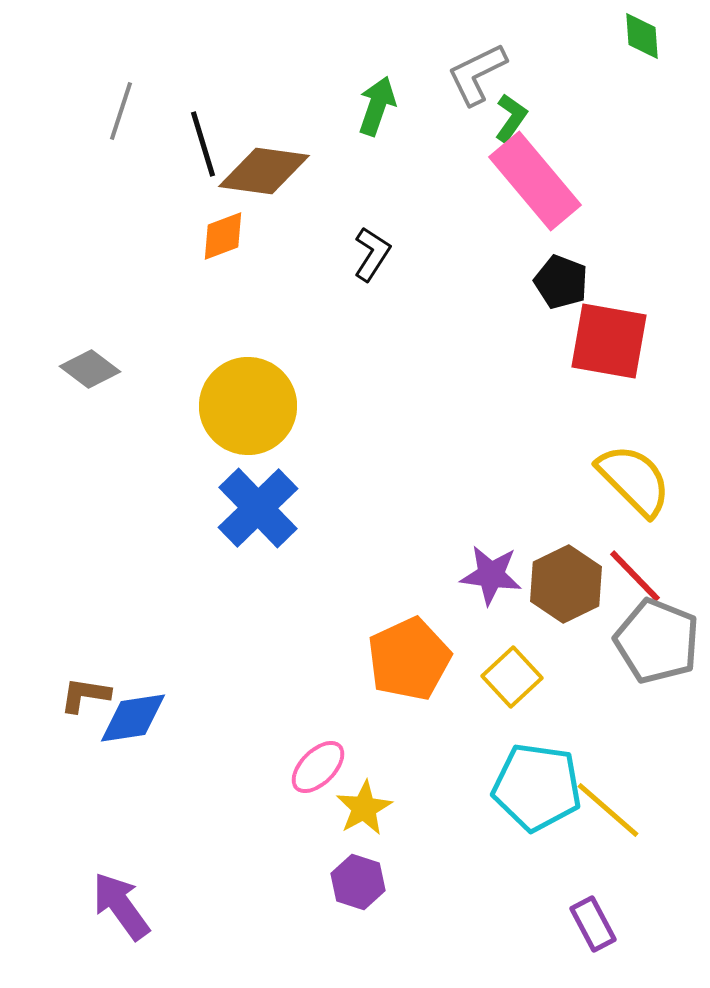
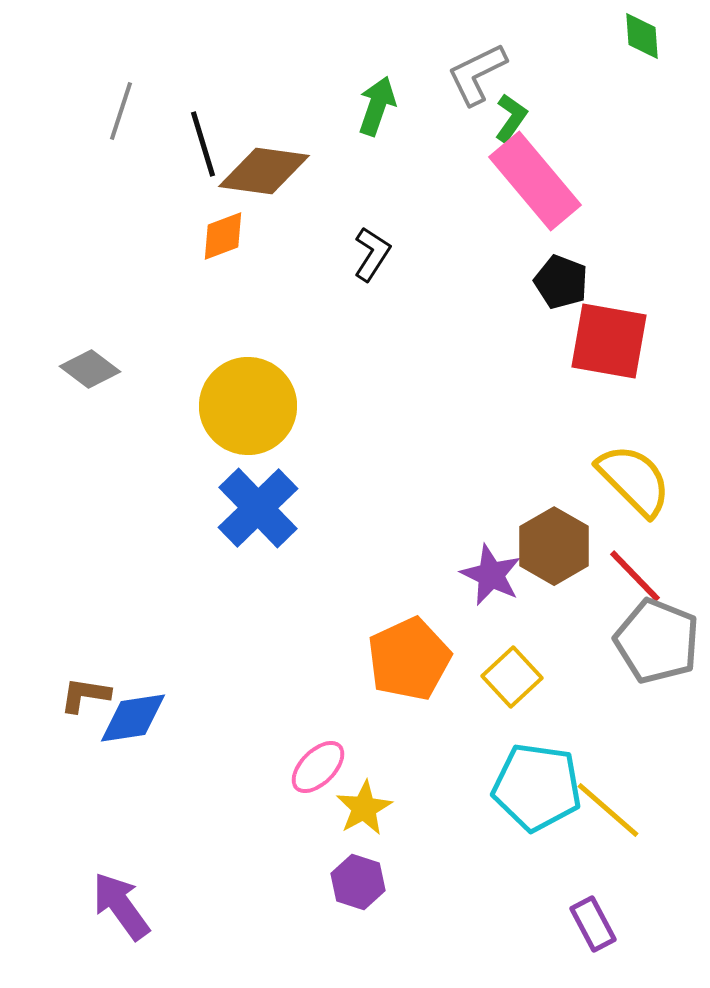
purple star: rotated 18 degrees clockwise
brown hexagon: moved 12 px left, 38 px up; rotated 4 degrees counterclockwise
